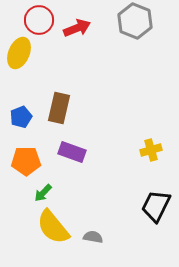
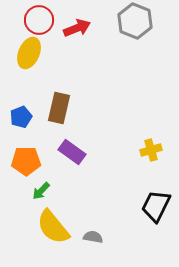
yellow ellipse: moved 10 px right
purple rectangle: rotated 16 degrees clockwise
green arrow: moved 2 px left, 2 px up
